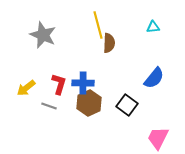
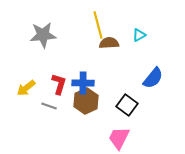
cyan triangle: moved 14 px left, 8 px down; rotated 24 degrees counterclockwise
gray star: rotated 28 degrees counterclockwise
brown semicircle: rotated 96 degrees counterclockwise
blue semicircle: moved 1 px left
brown hexagon: moved 3 px left, 2 px up
pink trapezoid: moved 39 px left
